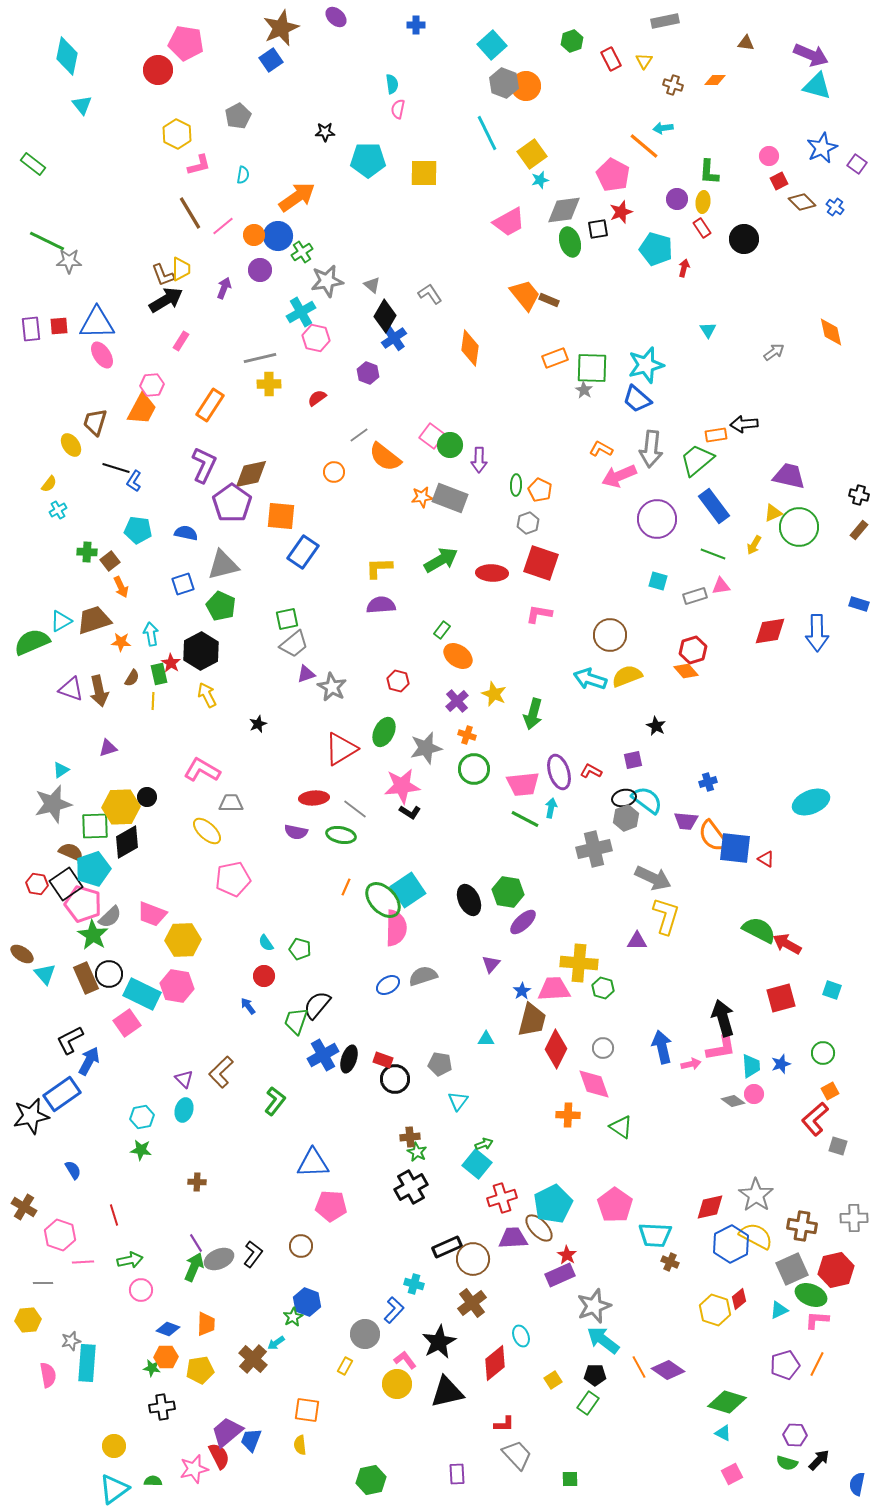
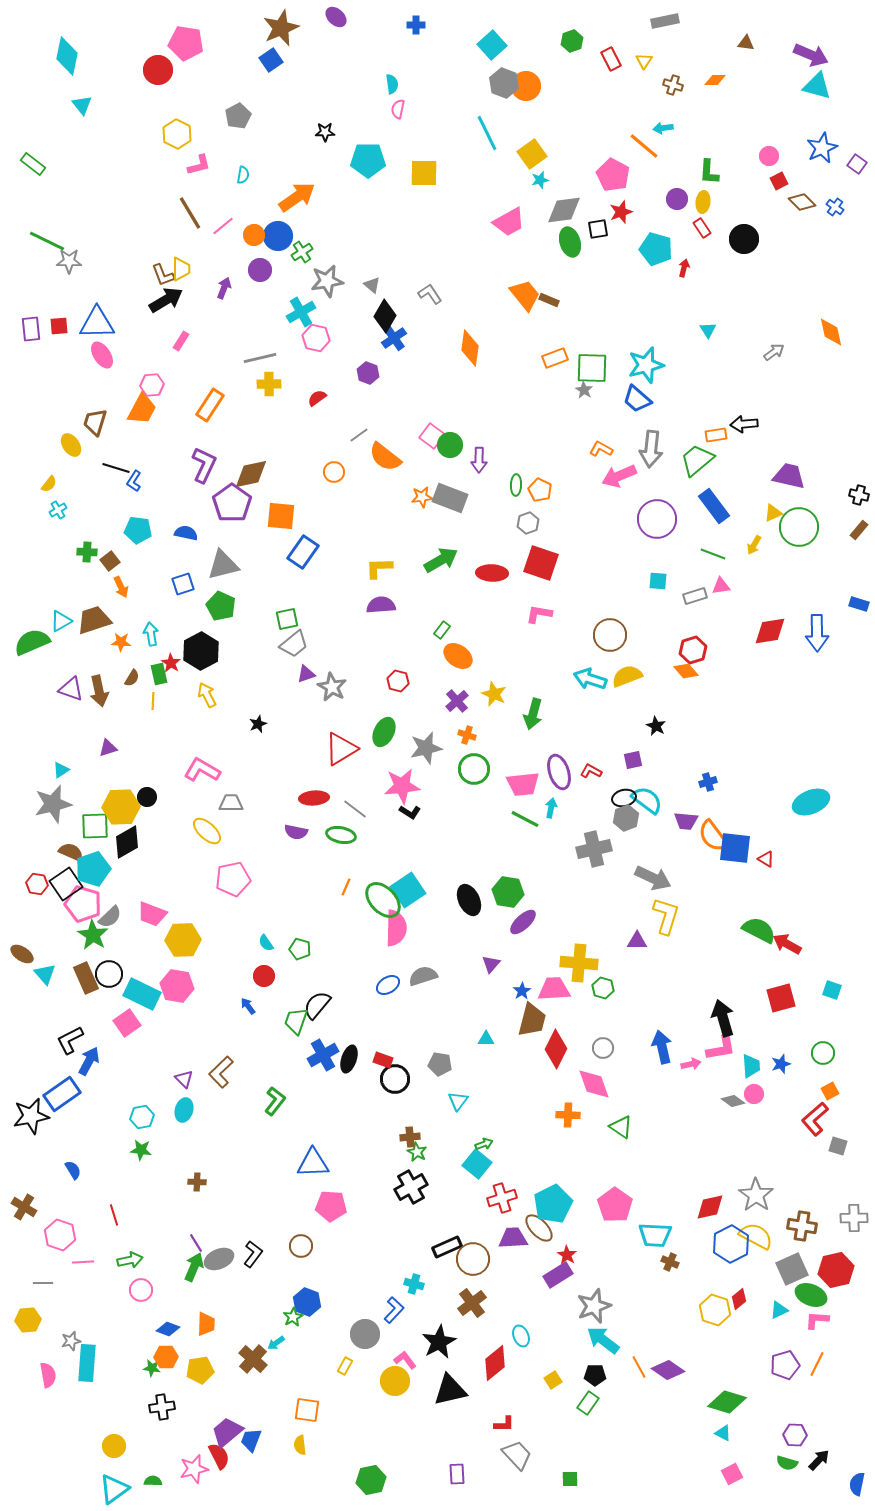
cyan square at (658, 581): rotated 12 degrees counterclockwise
purple rectangle at (560, 1275): moved 2 px left; rotated 8 degrees counterclockwise
yellow circle at (397, 1384): moved 2 px left, 3 px up
black triangle at (447, 1392): moved 3 px right, 2 px up
